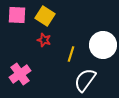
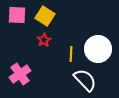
red star: rotated 24 degrees clockwise
white circle: moved 5 px left, 4 px down
yellow line: rotated 14 degrees counterclockwise
white semicircle: rotated 100 degrees clockwise
